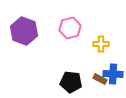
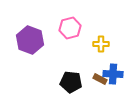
purple hexagon: moved 6 px right, 9 px down
